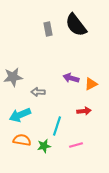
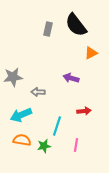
gray rectangle: rotated 24 degrees clockwise
orange triangle: moved 31 px up
cyan arrow: moved 1 px right
pink line: rotated 64 degrees counterclockwise
